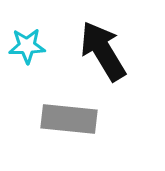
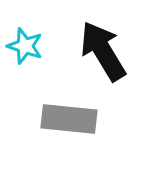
cyan star: moved 2 px left; rotated 21 degrees clockwise
